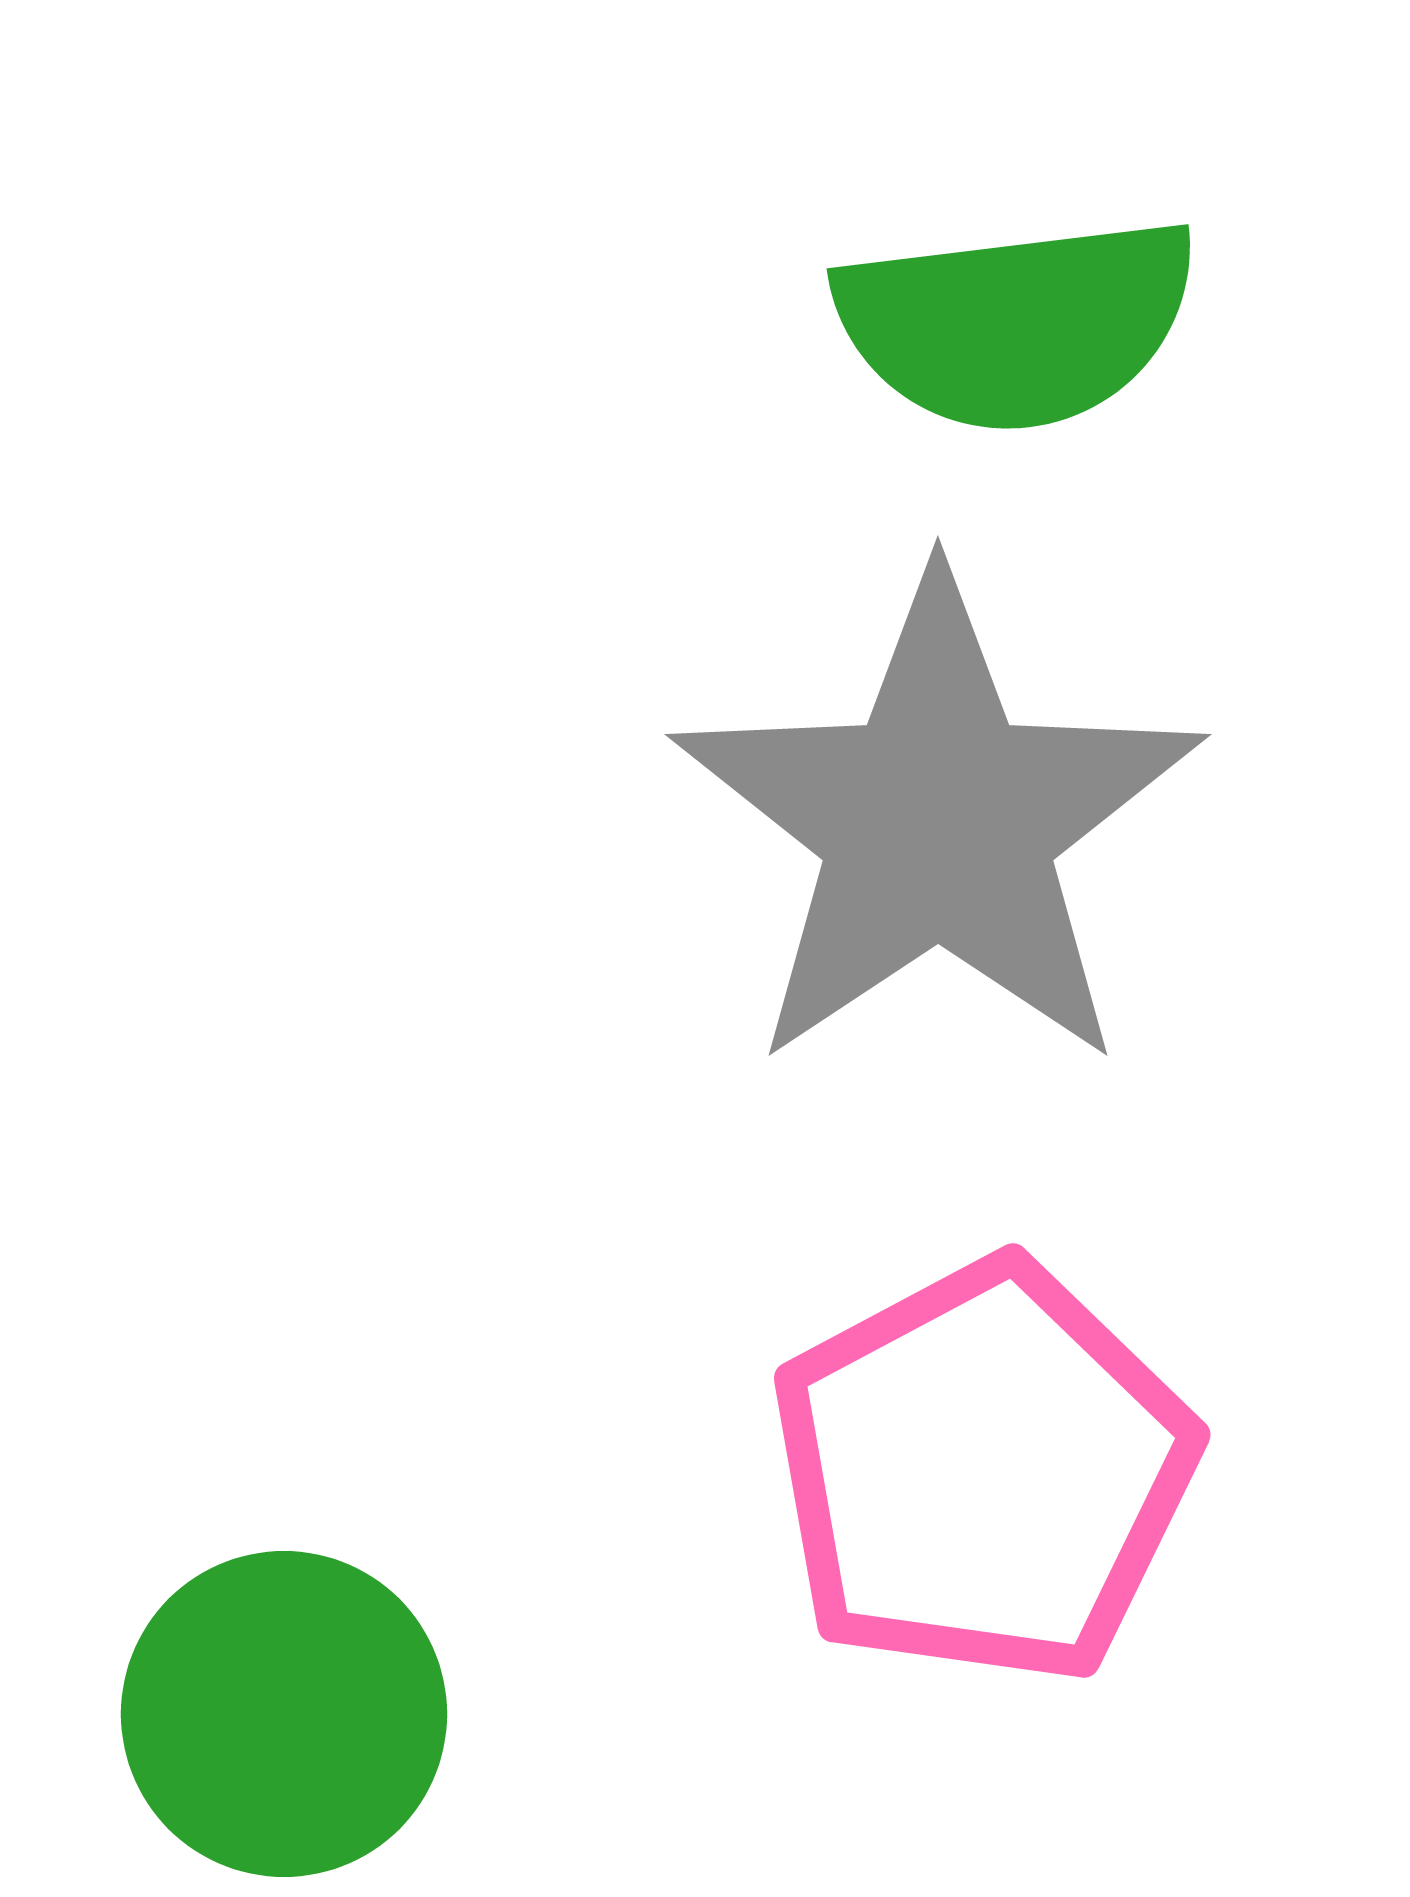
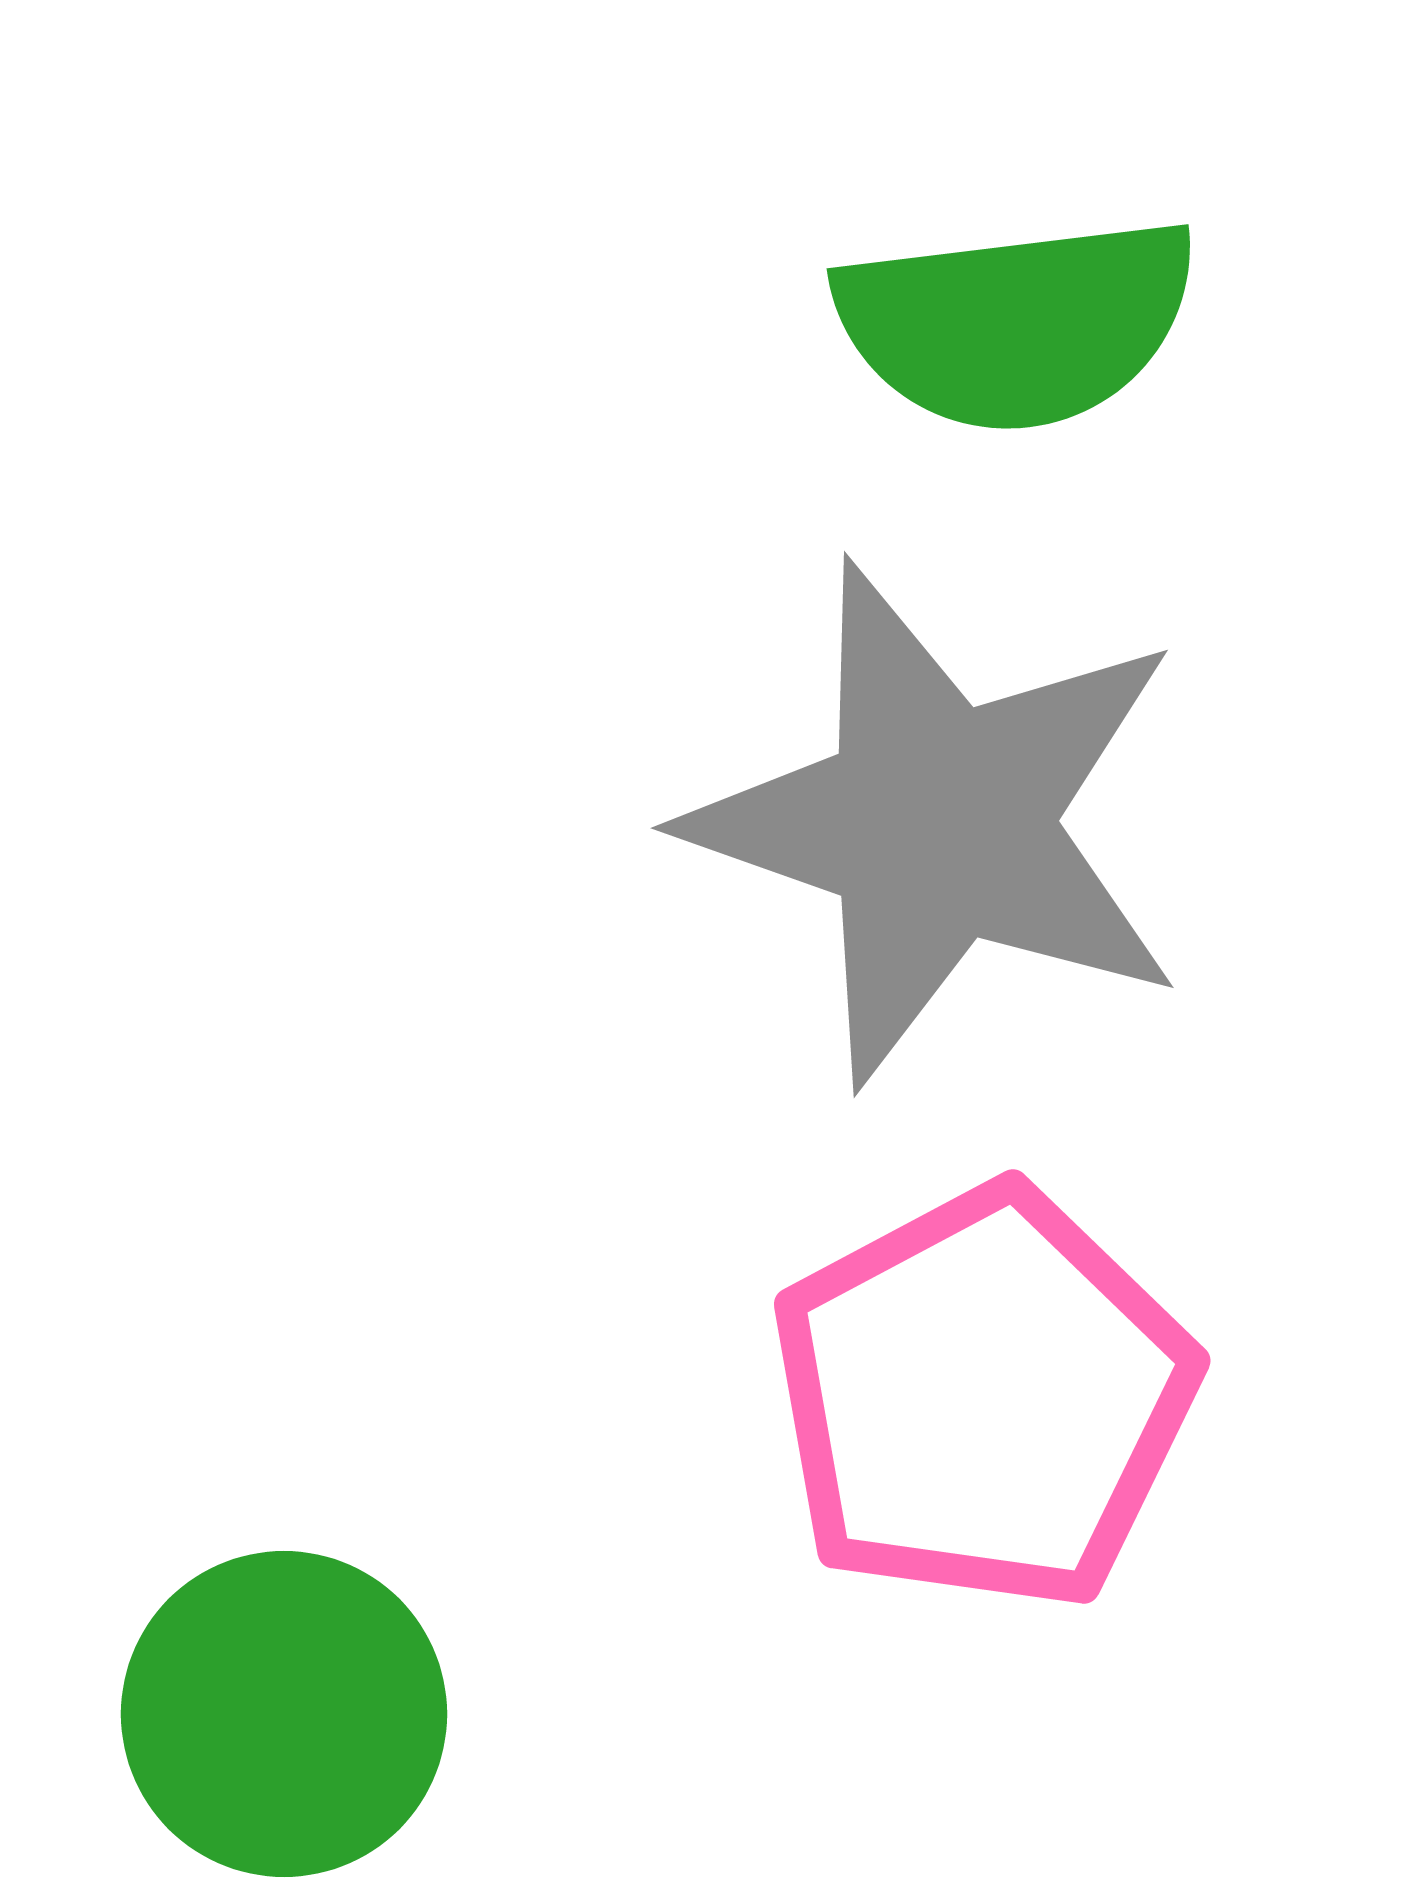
gray star: rotated 19 degrees counterclockwise
pink pentagon: moved 74 px up
